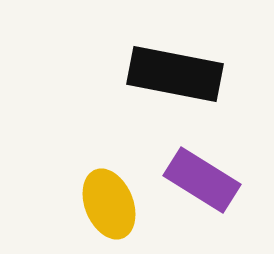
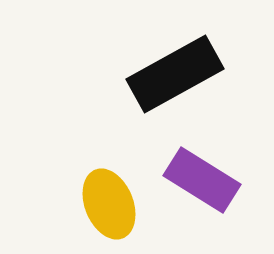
black rectangle: rotated 40 degrees counterclockwise
